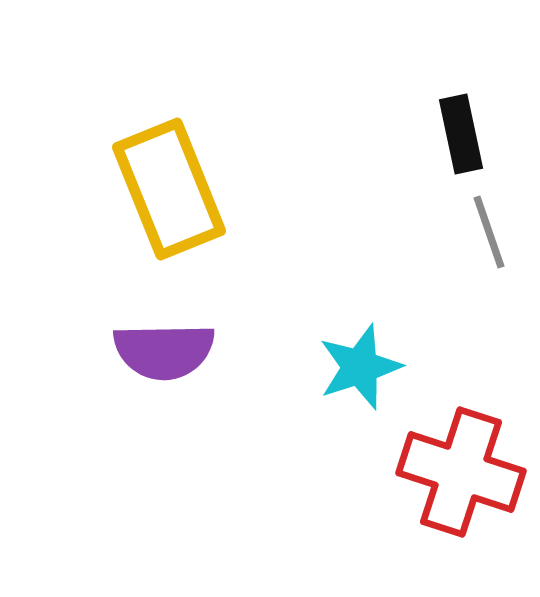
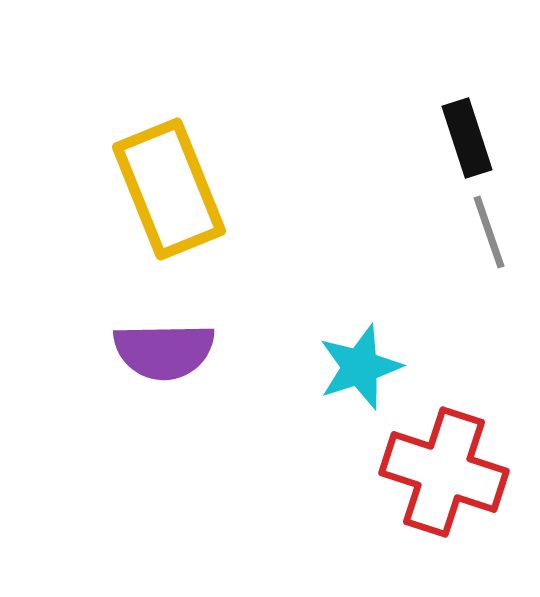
black rectangle: moved 6 px right, 4 px down; rotated 6 degrees counterclockwise
red cross: moved 17 px left
